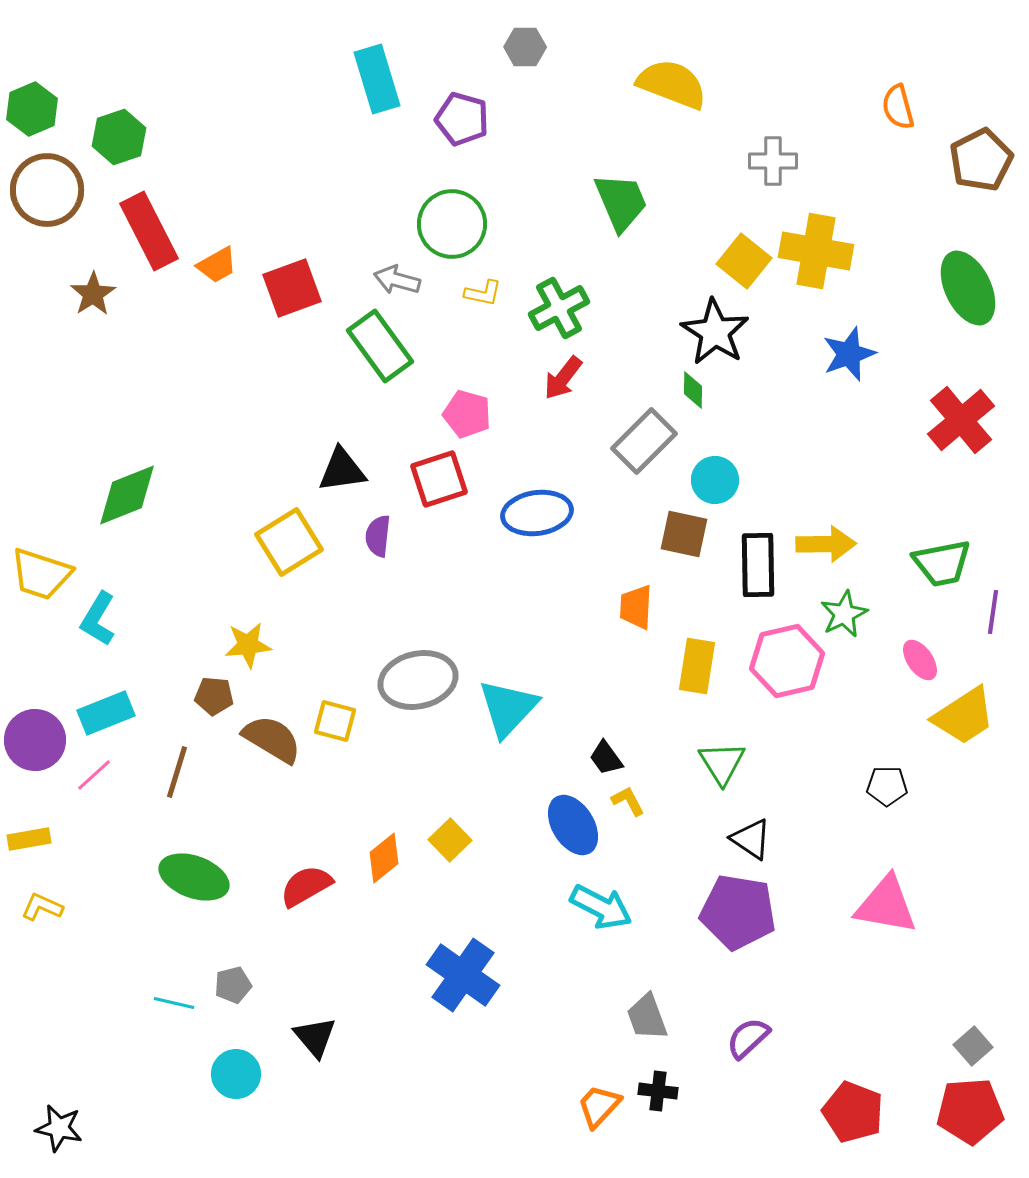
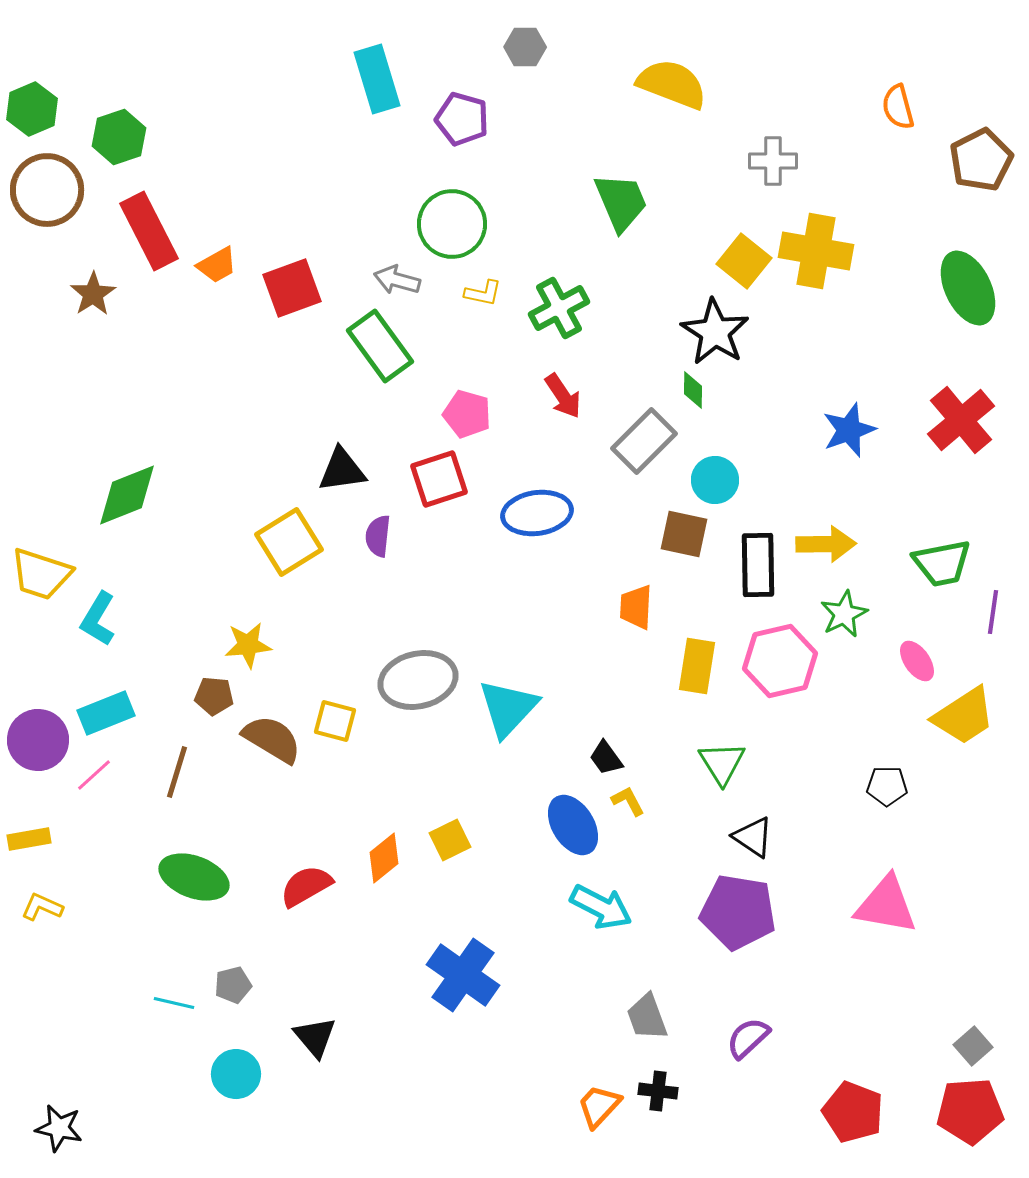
blue star at (849, 354): moved 76 px down
red arrow at (563, 378): moved 18 px down; rotated 72 degrees counterclockwise
pink ellipse at (920, 660): moved 3 px left, 1 px down
pink hexagon at (787, 661): moved 7 px left
purple circle at (35, 740): moved 3 px right
black triangle at (751, 839): moved 2 px right, 2 px up
yellow square at (450, 840): rotated 18 degrees clockwise
